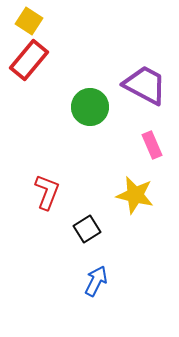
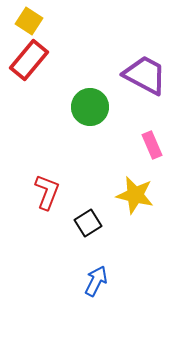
purple trapezoid: moved 10 px up
black square: moved 1 px right, 6 px up
